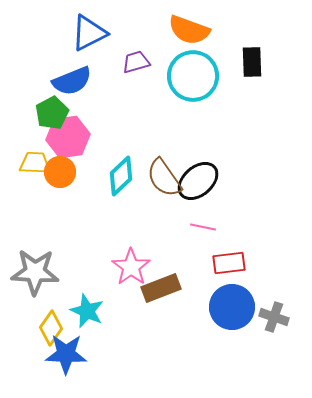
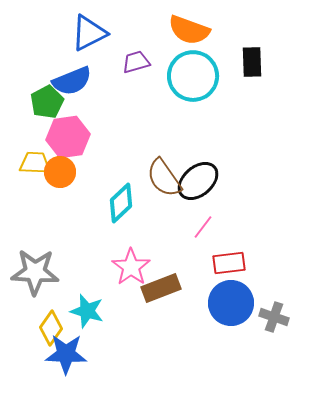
green pentagon: moved 5 px left, 11 px up
cyan diamond: moved 27 px down
pink line: rotated 65 degrees counterclockwise
blue circle: moved 1 px left, 4 px up
cyan star: rotated 8 degrees counterclockwise
